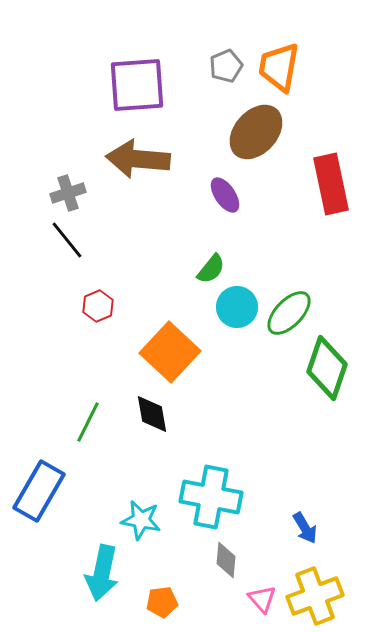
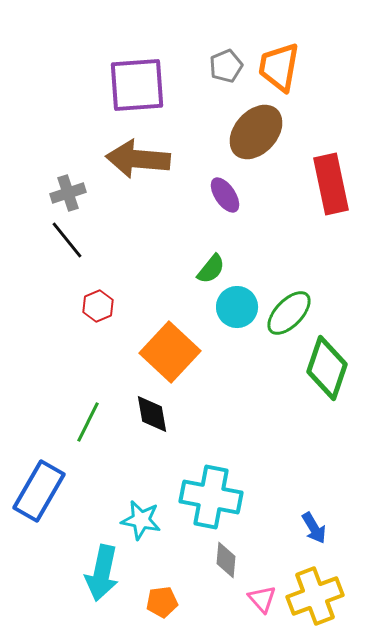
blue arrow: moved 9 px right
